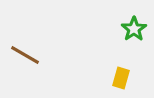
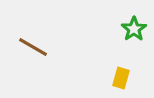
brown line: moved 8 px right, 8 px up
